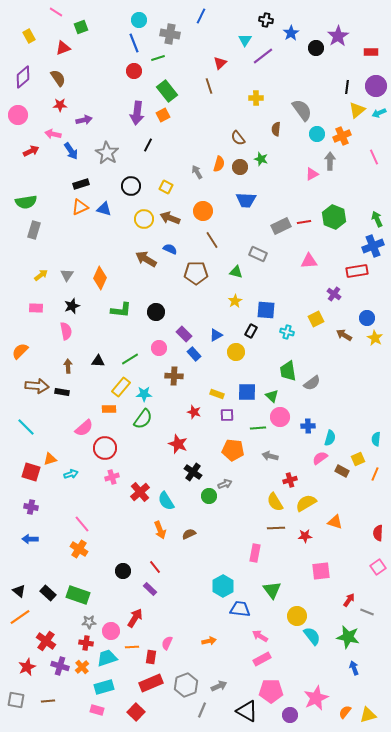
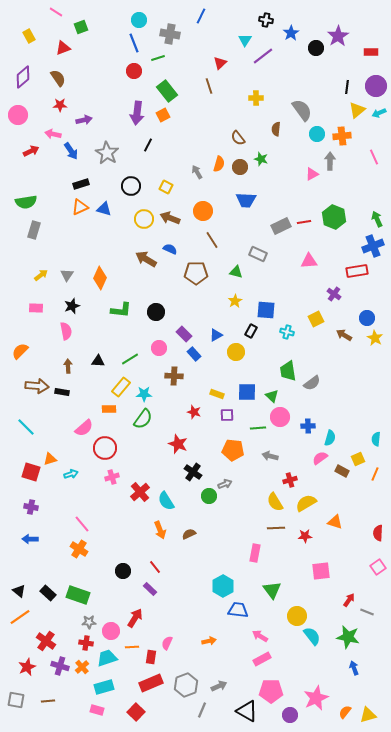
orange cross at (342, 136): rotated 18 degrees clockwise
blue trapezoid at (240, 609): moved 2 px left, 1 px down
